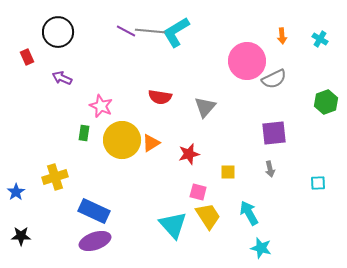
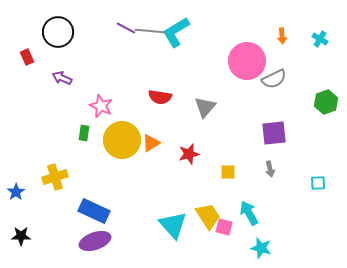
purple line: moved 3 px up
pink square: moved 26 px right, 35 px down
